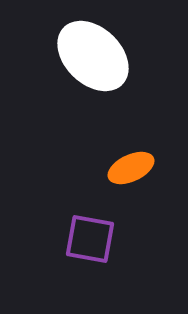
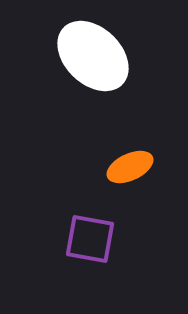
orange ellipse: moved 1 px left, 1 px up
